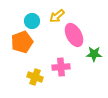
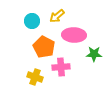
pink ellipse: rotated 60 degrees counterclockwise
orange pentagon: moved 22 px right, 5 px down; rotated 25 degrees counterclockwise
